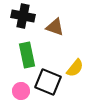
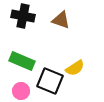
brown triangle: moved 6 px right, 7 px up
green rectangle: moved 5 px left, 6 px down; rotated 55 degrees counterclockwise
yellow semicircle: rotated 18 degrees clockwise
black square: moved 2 px right, 1 px up
